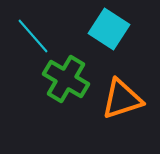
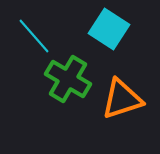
cyan line: moved 1 px right
green cross: moved 2 px right
